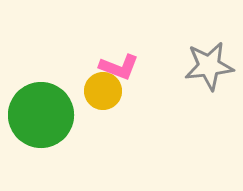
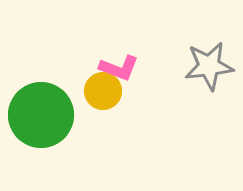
pink L-shape: moved 1 px down
